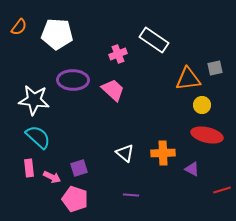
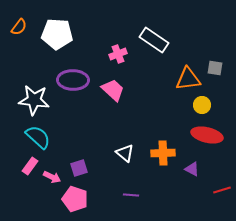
gray square: rotated 21 degrees clockwise
pink rectangle: moved 1 px right, 2 px up; rotated 42 degrees clockwise
